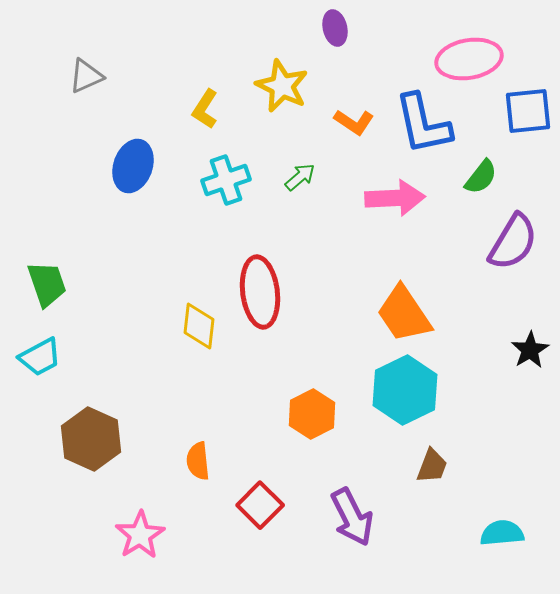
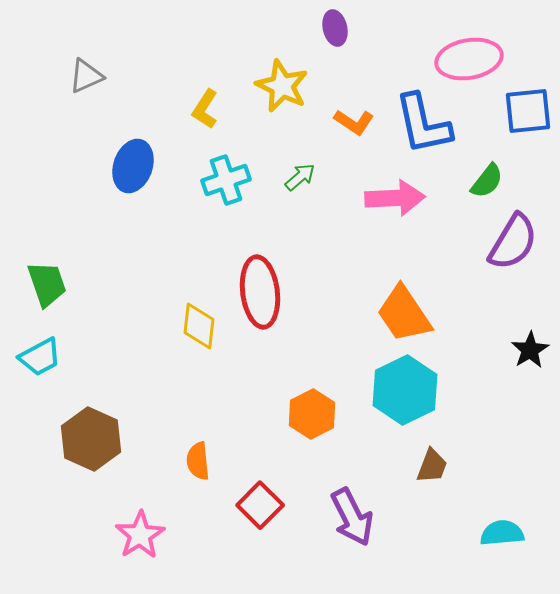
green semicircle: moved 6 px right, 4 px down
